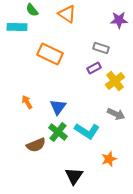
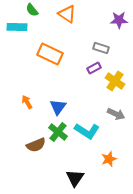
yellow cross: rotated 18 degrees counterclockwise
black triangle: moved 1 px right, 2 px down
